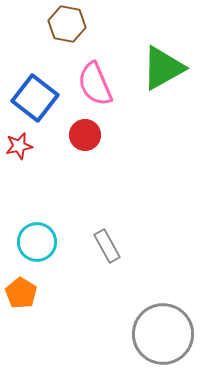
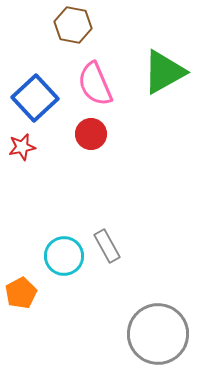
brown hexagon: moved 6 px right, 1 px down
green triangle: moved 1 px right, 4 px down
blue square: rotated 9 degrees clockwise
red circle: moved 6 px right, 1 px up
red star: moved 3 px right, 1 px down
cyan circle: moved 27 px right, 14 px down
orange pentagon: rotated 12 degrees clockwise
gray circle: moved 5 px left
